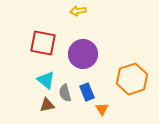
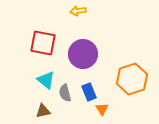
blue rectangle: moved 2 px right
brown triangle: moved 4 px left, 6 px down
